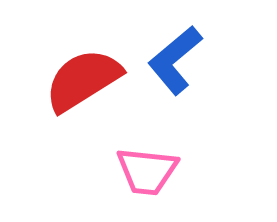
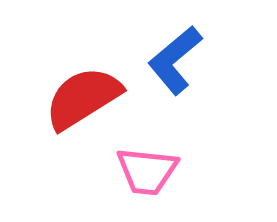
red semicircle: moved 18 px down
